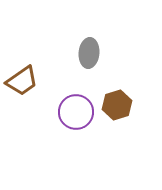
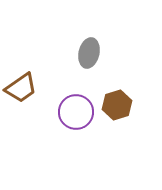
gray ellipse: rotated 8 degrees clockwise
brown trapezoid: moved 1 px left, 7 px down
